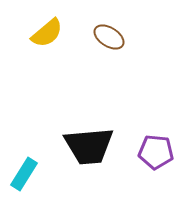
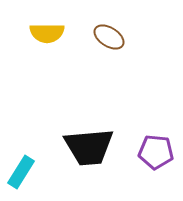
yellow semicircle: rotated 40 degrees clockwise
black trapezoid: moved 1 px down
cyan rectangle: moved 3 px left, 2 px up
